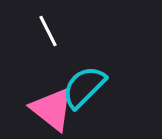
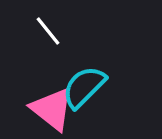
white line: rotated 12 degrees counterclockwise
